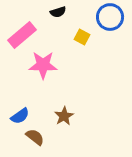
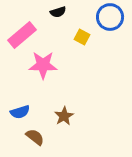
blue semicircle: moved 4 px up; rotated 18 degrees clockwise
